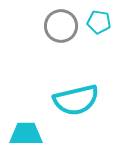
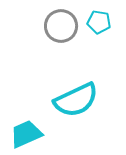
cyan semicircle: rotated 12 degrees counterclockwise
cyan trapezoid: rotated 24 degrees counterclockwise
